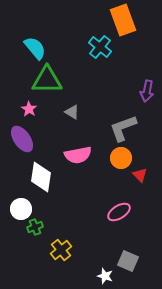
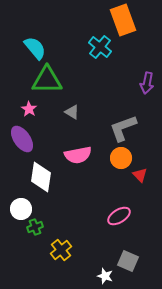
purple arrow: moved 8 px up
pink ellipse: moved 4 px down
